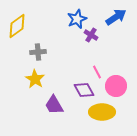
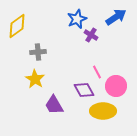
yellow ellipse: moved 1 px right, 1 px up
